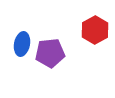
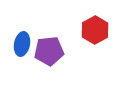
purple pentagon: moved 1 px left, 2 px up
